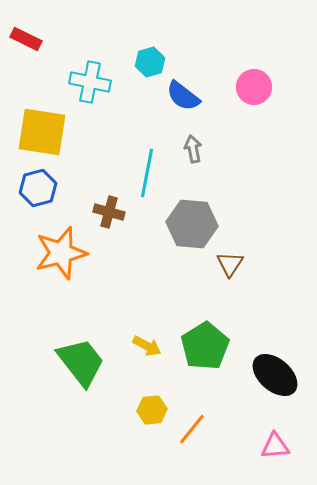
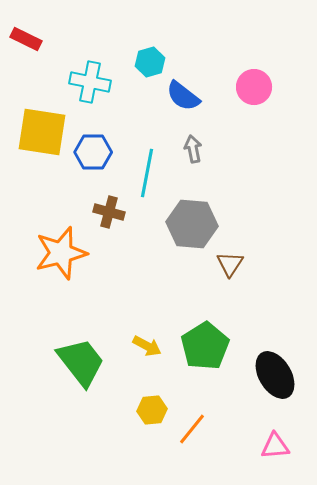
blue hexagon: moved 55 px right, 36 px up; rotated 15 degrees clockwise
black ellipse: rotated 18 degrees clockwise
